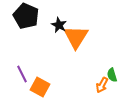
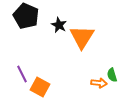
orange triangle: moved 6 px right
orange arrow: moved 3 px left, 2 px up; rotated 112 degrees counterclockwise
